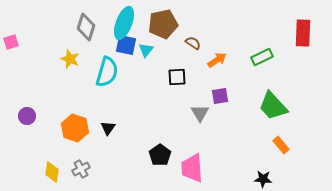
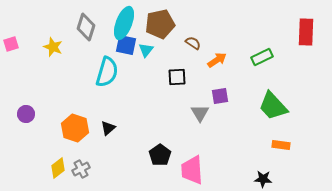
brown pentagon: moved 3 px left
red rectangle: moved 3 px right, 1 px up
pink square: moved 2 px down
yellow star: moved 17 px left, 12 px up
purple circle: moved 1 px left, 2 px up
black triangle: rotated 14 degrees clockwise
orange rectangle: rotated 42 degrees counterclockwise
pink trapezoid: moved 2 px down
yellow diamond: moved 6 px right, 4 px up; rotated 45 degrees clockwise
